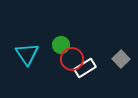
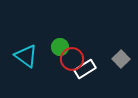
green circle: moved 1 px left, 2 px down
cyan triangle: moved 1 px left, 2 px down; rotated 20 degrees counterclockwise
white rectangle: moved 1 px down
